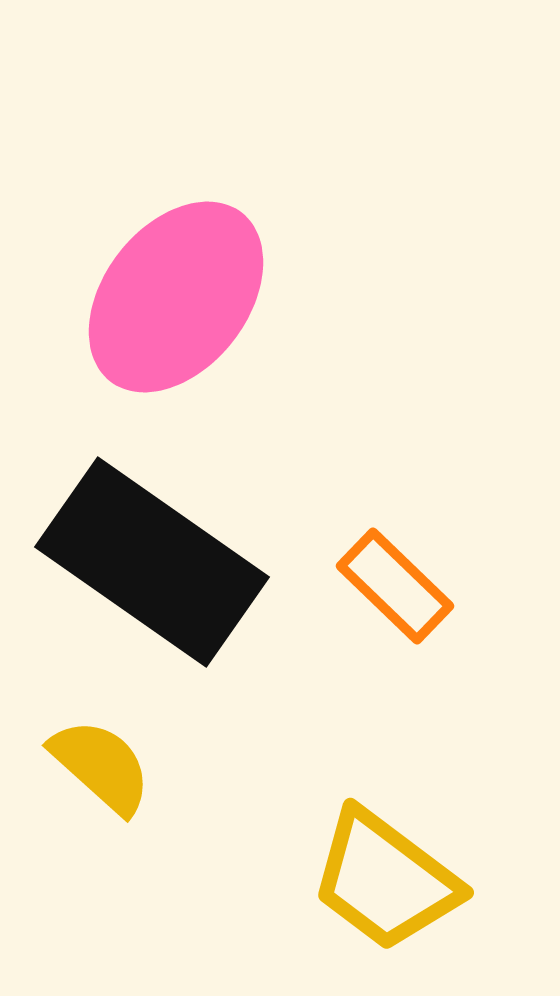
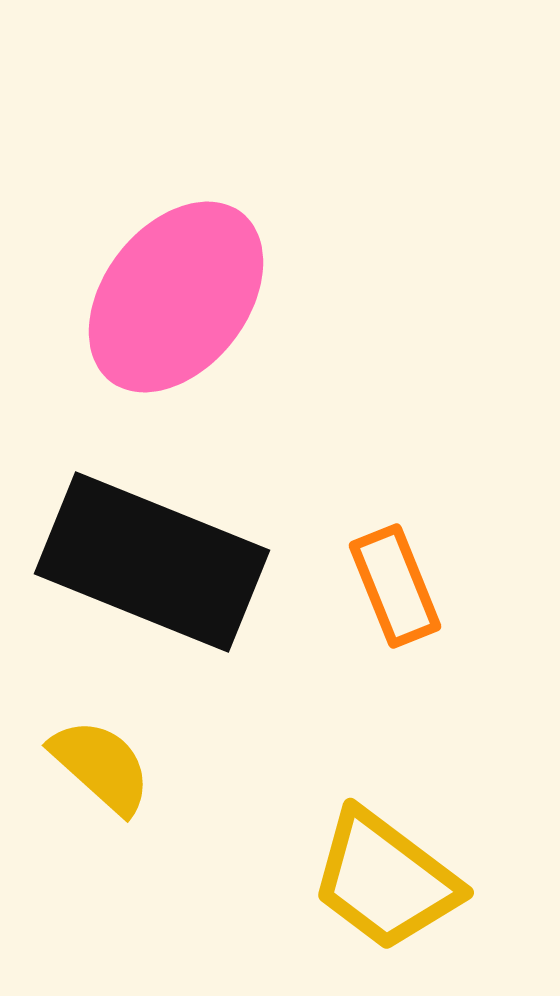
black rectangle: rotated 13 degrees counterclockwise
orange rectangle: rotated 24 degrees clockwise
